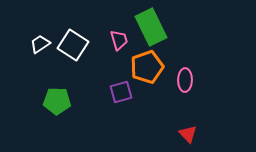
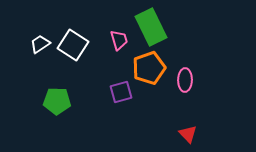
orange pentagon: moved 2 px right, 1 px down
